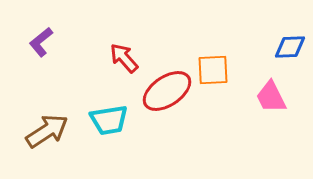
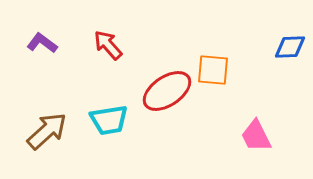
purple L-shape: moved 1 px right, 1 px down; rotated 76 degrees clockwise
red arrow: moved 16 px left, 13 px up
orange square: rotated 8 degrees clockwise
pink trapezoid: moved 15 px left, 39 px down
brown arrow: rotated 9 degrees counterclockwise
